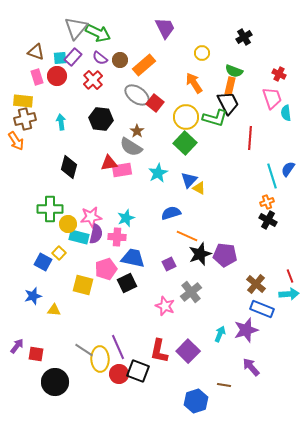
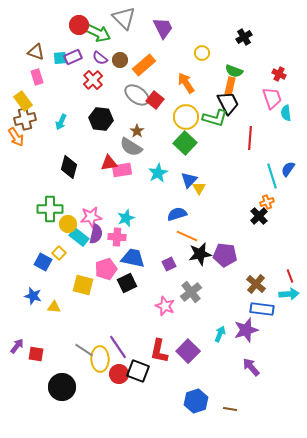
gray triangle at (76, 28): moved 48 px right, 10 px up; rotated 25 degrees counterclockwise
purple trapezoid at (165, 28): moved 2 px left
purple rectangle at (73, 57): rotated 24 degrees clockwise
red circle at (57, 76): moved 22 px right, 51 px up
orange arrow at (194, 83): moved 8 px left
yellow rectangle at (23, 101): rotated 48 degrees clockwise
red square at (155, 103): moved 3 px up
cyan arrow at (61, 122): rotated 147 degrees counterclockwise
orange arrow at (16, 141): moved 4 px up
yellow triangle at (199, 188): rotated 32 degrees clockwise
blue semicircle at (171, 213): moved 6 px right, 1 px down
black cross at (268, 220): moved 9 px left, 4 px up; rotated 18 degrees clockwise
cyan rectangle at (79, 237): rotated 24 degrees clockwise
black star at (200, 254): rotated 10 degrees clockwise
blue star at (33, 296): rotated 30 degrees clockwise
blue rectangle at (262, 309): rotated 15 degrees counterclockwise
yellow triangle at (54, 310): moved 3 px up
purple line at (118, 347): rotated 10 degrees counterclockwise
black circle at (55, 382): moved 7 px right, 5 px down
brown line at (224, 385): moved 6 px right, 24 px down
